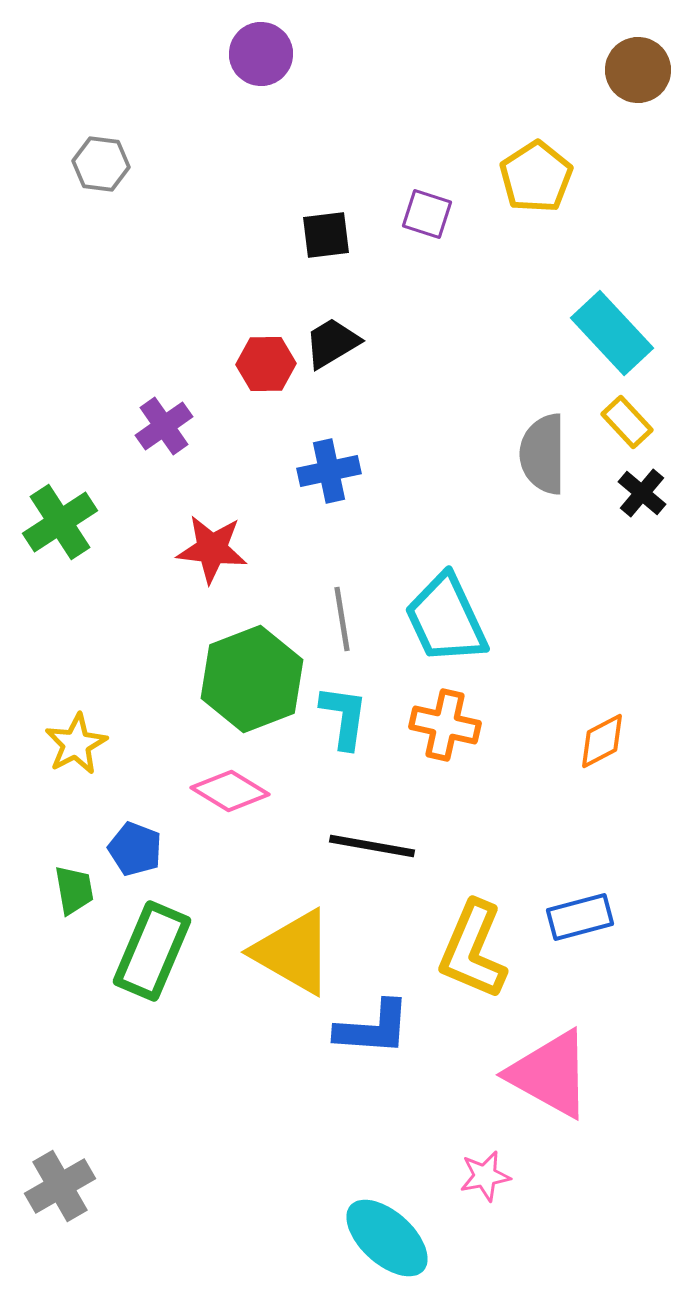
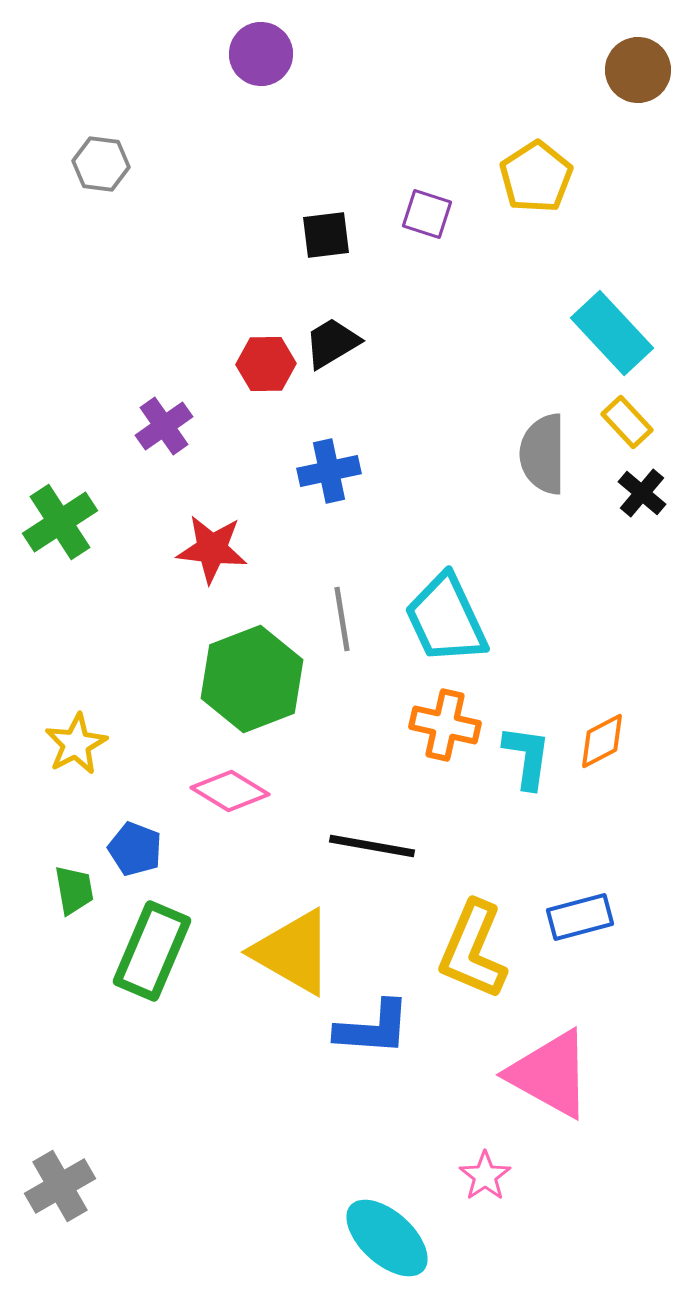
cyan L-shape: moved 183 px right, 40 px down
pink star: rotated 24 degrees counterclockwise
